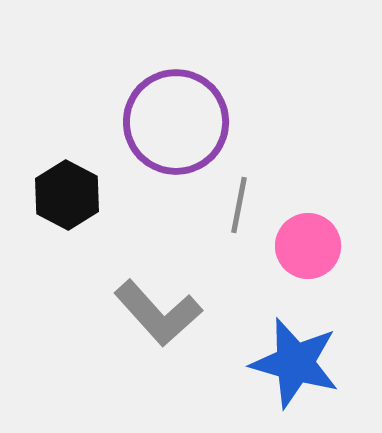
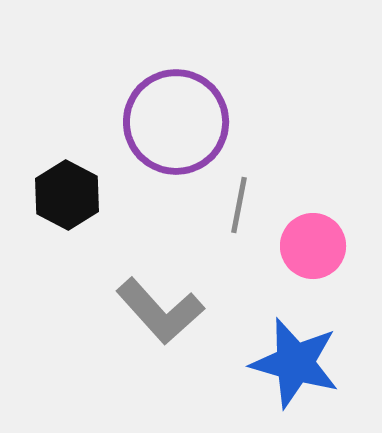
pink circle: moved 5 px right
gray L-shape: moved 2 px right, 2 px up
